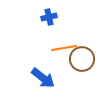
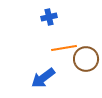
brown circle: moved 4 px right
blue arrow: rotated 105 degrees clockwise
